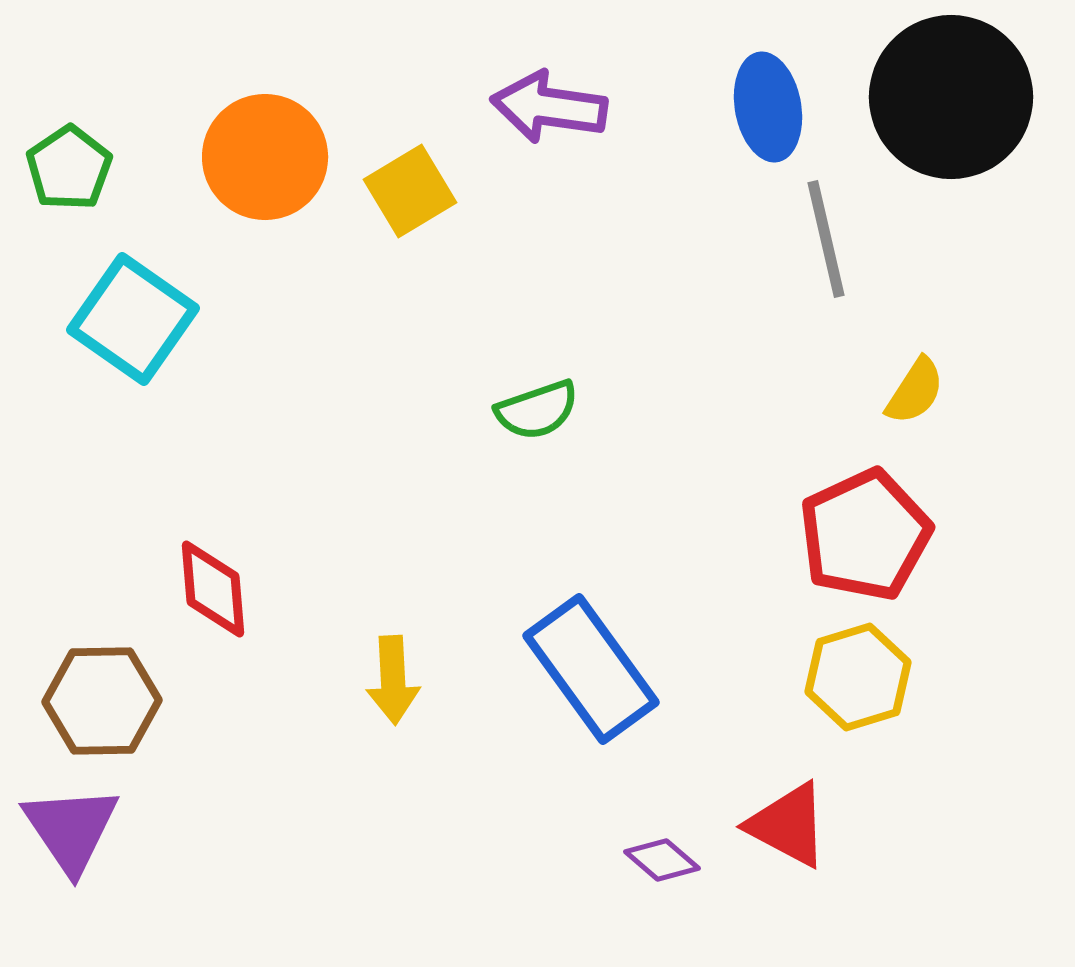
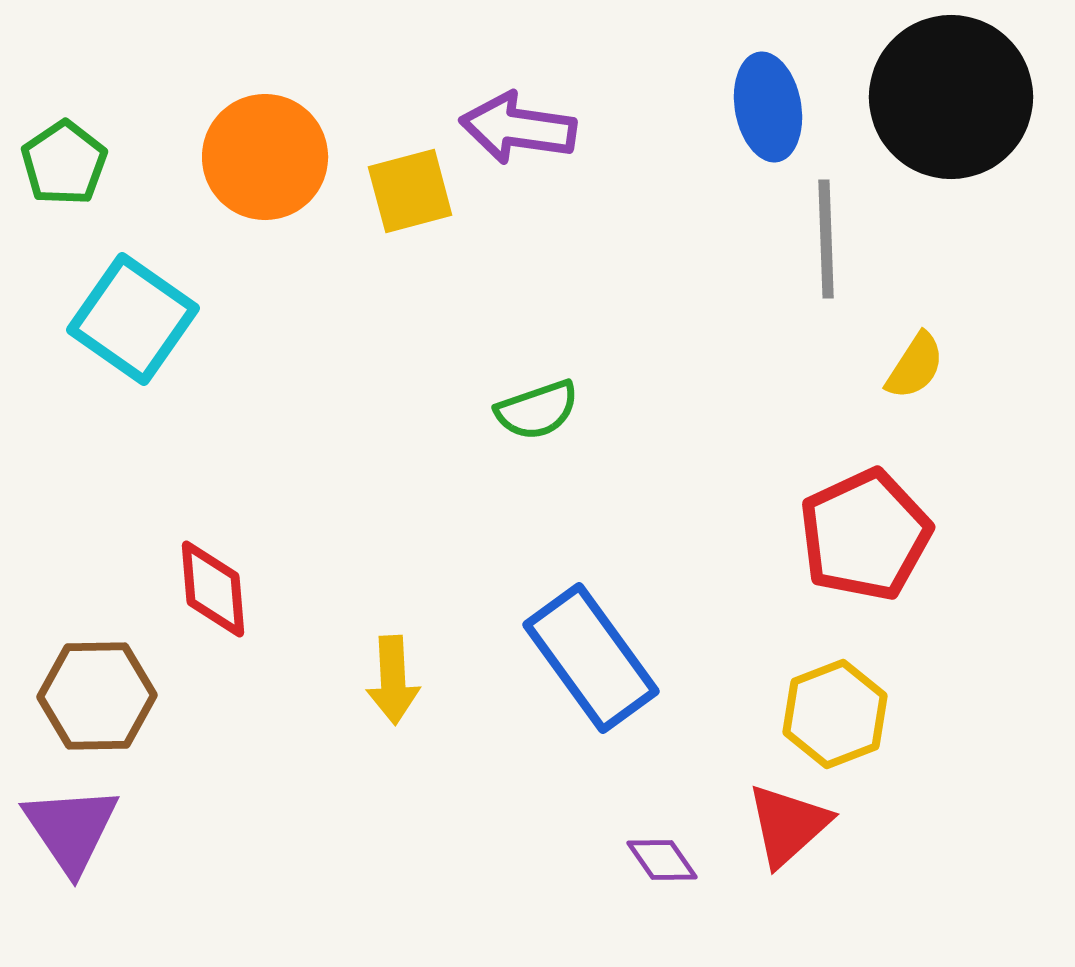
purple arrow: moved 31 px left, 21 px down
green pentagon: moved 5 px left, 5 px up
yellow square: rotated 16 degrees clockwise
gray line: rotated 11 degrees clockwise
yellow semicircle: moved 25 px up
blue rectangle: moved 11 px up
yellow hexagon: moved 23 px left, 37 px down; rotated 4 degrees counterclockwise
brown hexagon: moved 5 px left, 5 px up
red triangle: rotated 50 degrees clockwise
purple diamond: rotated 14 degrees clockwise
